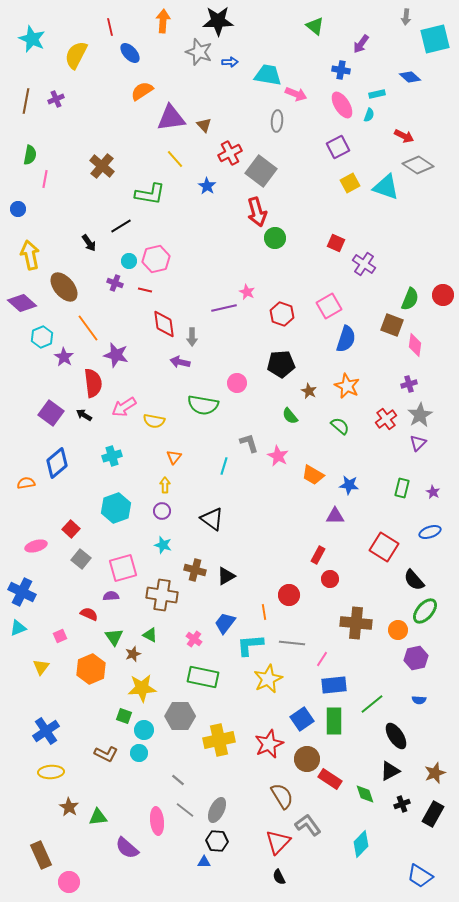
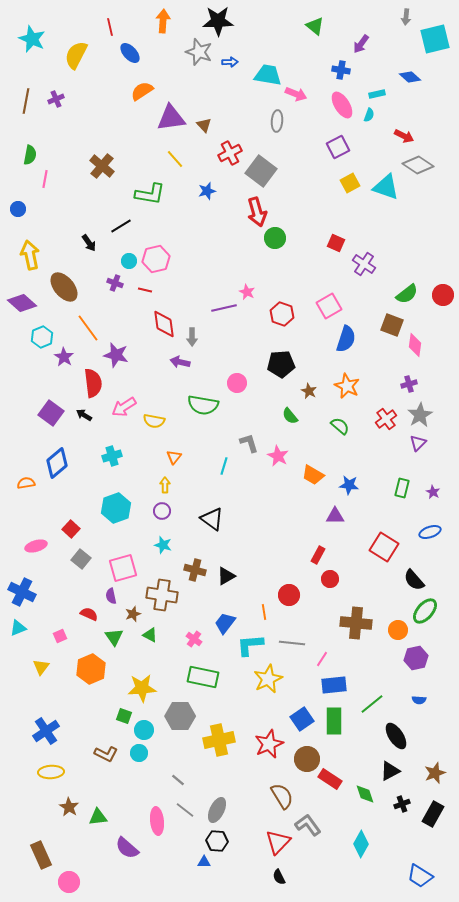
blue star at (207, 186): moved 5 px down; rotated 24 degrees clockwise
green semicircle at (410, 299): moved 3 px left, 5 px up; rotated 30 degrees clockwise
purple semicircle at (111, 596): rotated 98 degrees counterclockwise
brown star at (133, 654): moved 40 px up
cyan diamond at (361, 844): rotated 16 degrees counterclockwise
